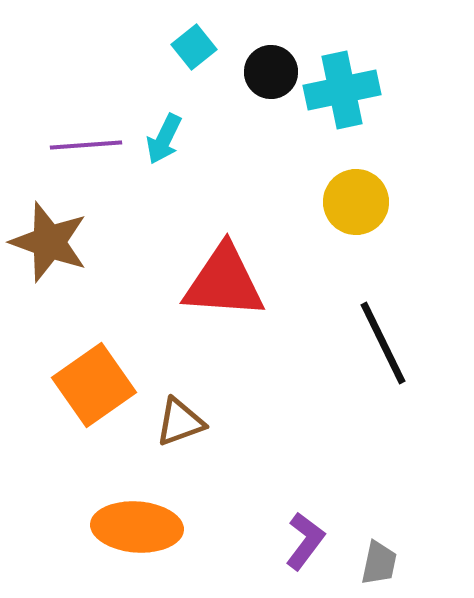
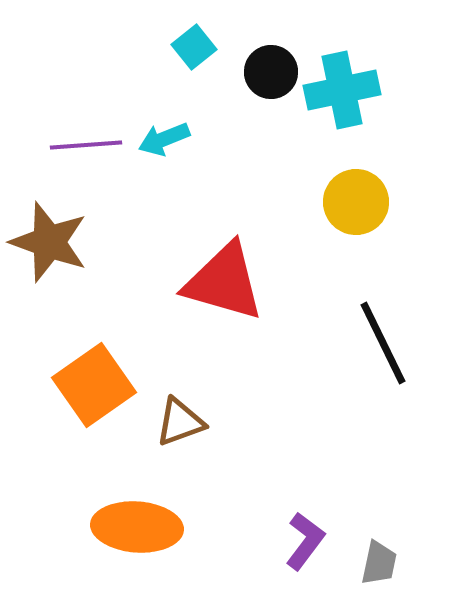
cyan arrow: rotated 42 degrees clockwise
red triangle: rotated 12 degrees clockwise
